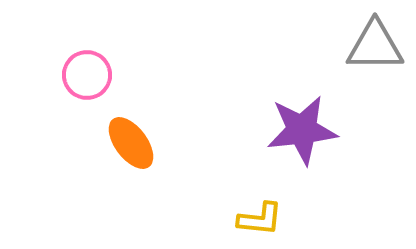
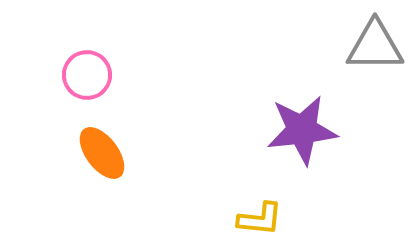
orange ellipse: moved 29 px left, 10 px down
